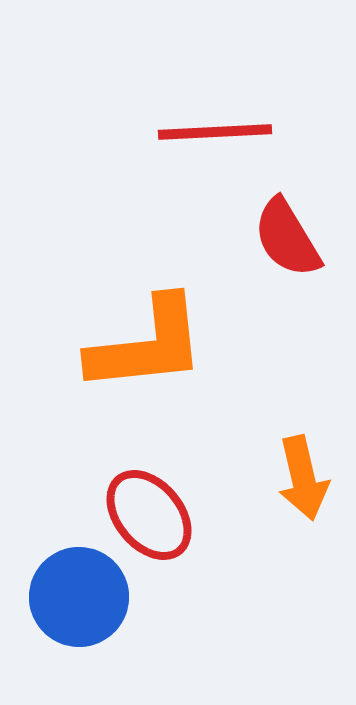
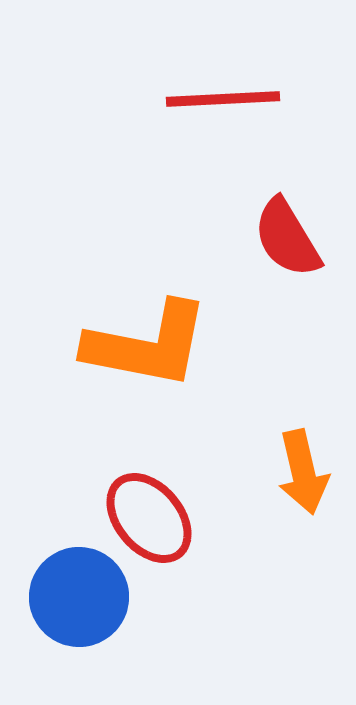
red line: moved 8 px right, 33 px up
orange L-shape: rotated 17 degrees clockwise
orange arrow: moved 6 px up
red ellipse: moved 3 px down
